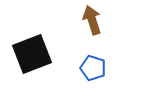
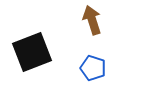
black square: moved 2 px up
